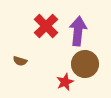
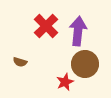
brown semicircle: moved 1 px down
